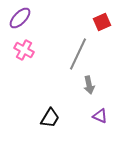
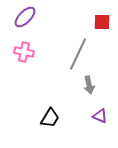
purple ellipse: moved 5 px right, 1 px up
red square: rotated 24 degrees clockwise
pink cross: moved 2 px down; rotated 18 degrees counterclockwise
